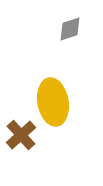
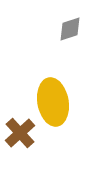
brown cross: moved 1 px left, 2 px up
